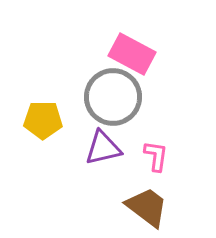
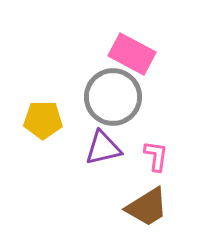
brown trapezoid: rotated 111 degrees clockwise
